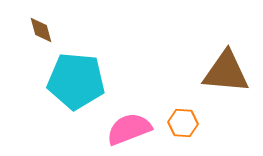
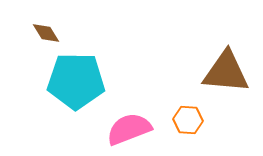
brown diamond: moved 5 px right, 3 px down; rotated 16 degrees counterclockwise
cyan pentagon: rotated 4 degrees counterclockwise
orange hexagon: moved 5 px right, 3 px up
